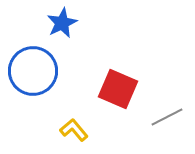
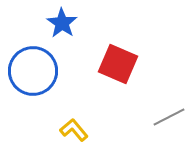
blue star: rotated 12 degrees counterclockwise
red square: moved 25 px up
gray line: moved 2 px right
